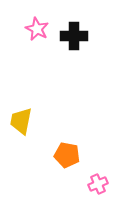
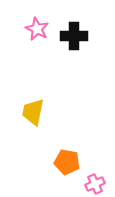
yellow trapezoid: moved 12 px right, 9 px up
orange pentagon: moved 7 px down
pink cross: moved 3 px left
